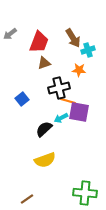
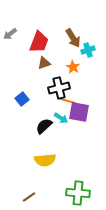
orange star: moved 6 px left, 3 px up; rotated 24 degrees clockwise
cyan arrow: rotated 120 degrees counterclockwise
black semicircle: moved 3 px up
yellow semicircle: rotated 15 degrees clockwise
green cross: moved 7 px left
brown line: moved 2 px right, 2 px up
